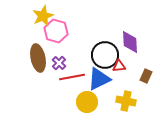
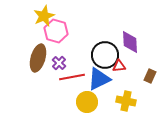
yellow star: moved 1 px right
brown ellipse: rotated 28 degrees clockwise
brown rectangle: moved 4 px right
